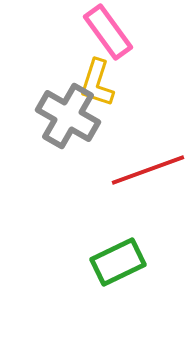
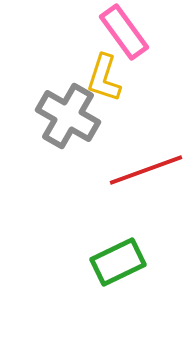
pink rectangle: moved 16 px right
yellow L-shape: moved 7 px right, 5 px up
red line: moved 2 px left
